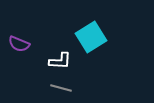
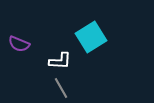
gray line: rotated 45 degrees clockwise
